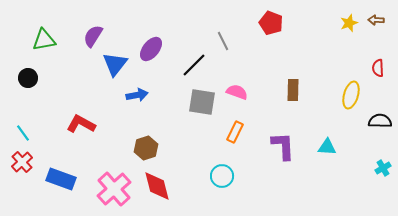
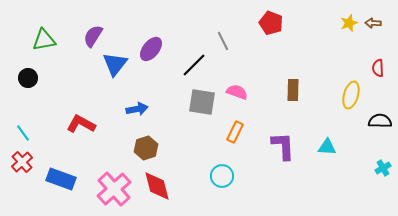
brown arrow: moved 3 px left, 3 px down
blue arrow: moved 14 px down
